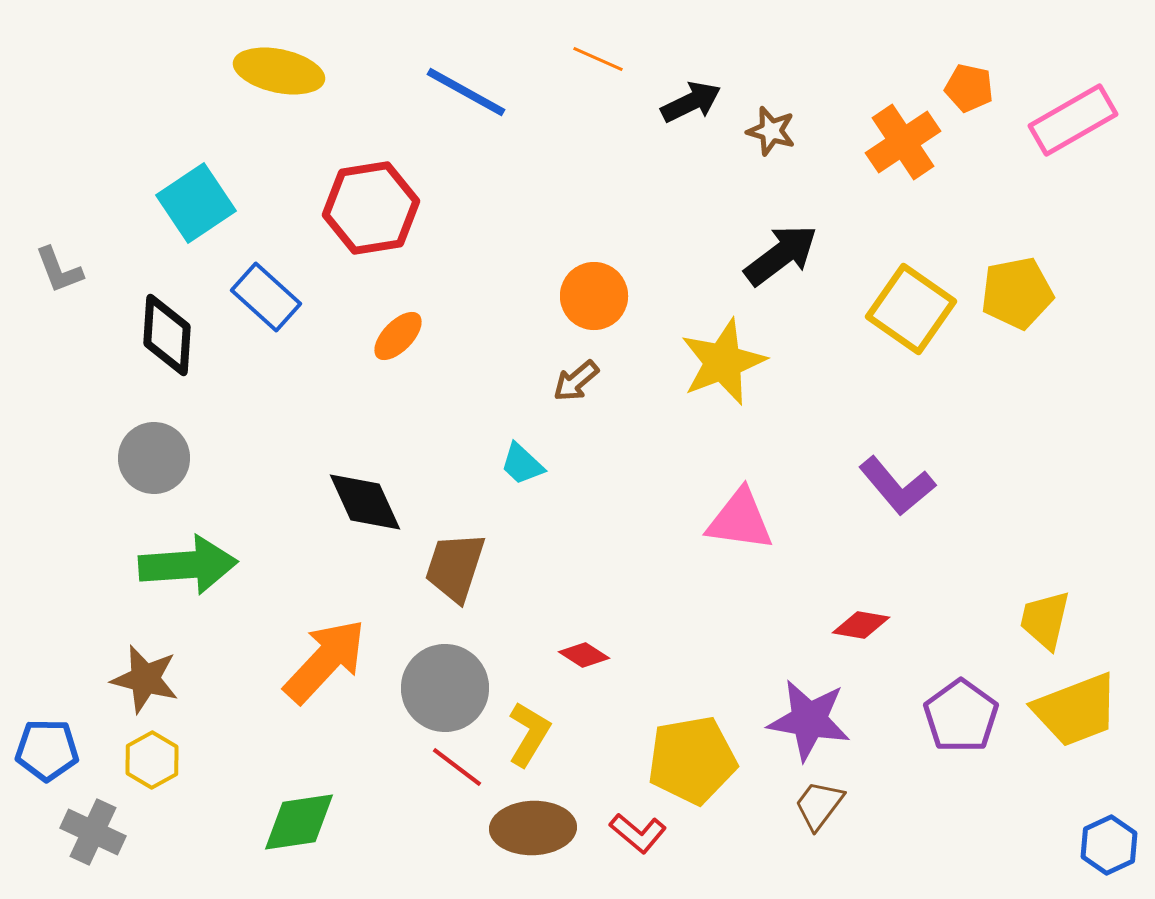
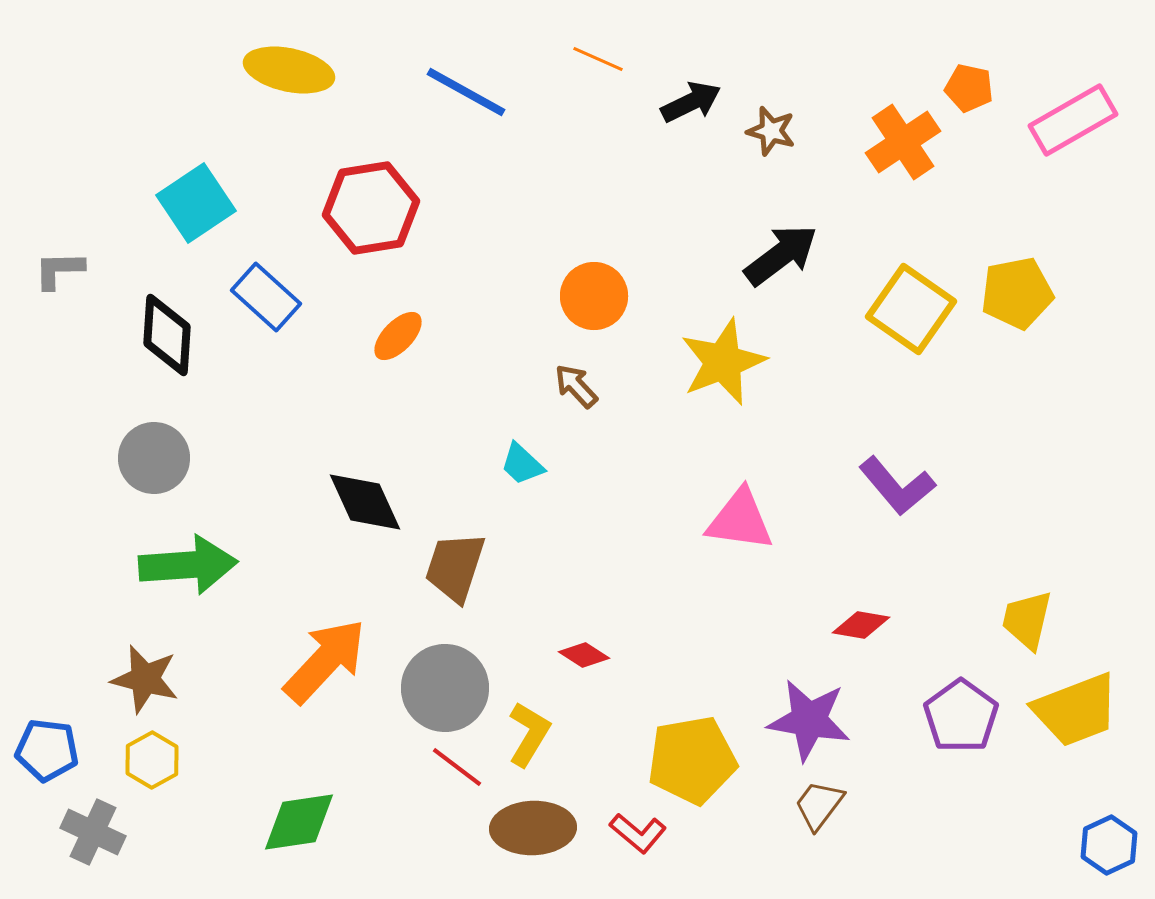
yellow ellipse at (279, 71): moved 10 px right, 1 px up
gray L-shape at (59, 270): rotated 110 degrees clockwise
brown arrow at (576, 381): moved 5 px down; rotated 87 degrees clockwise
yellow trapezoid at (1045, 620): moved 18 px left
blue pentagon at (47, 750): rotated 6 degrees clockwise
